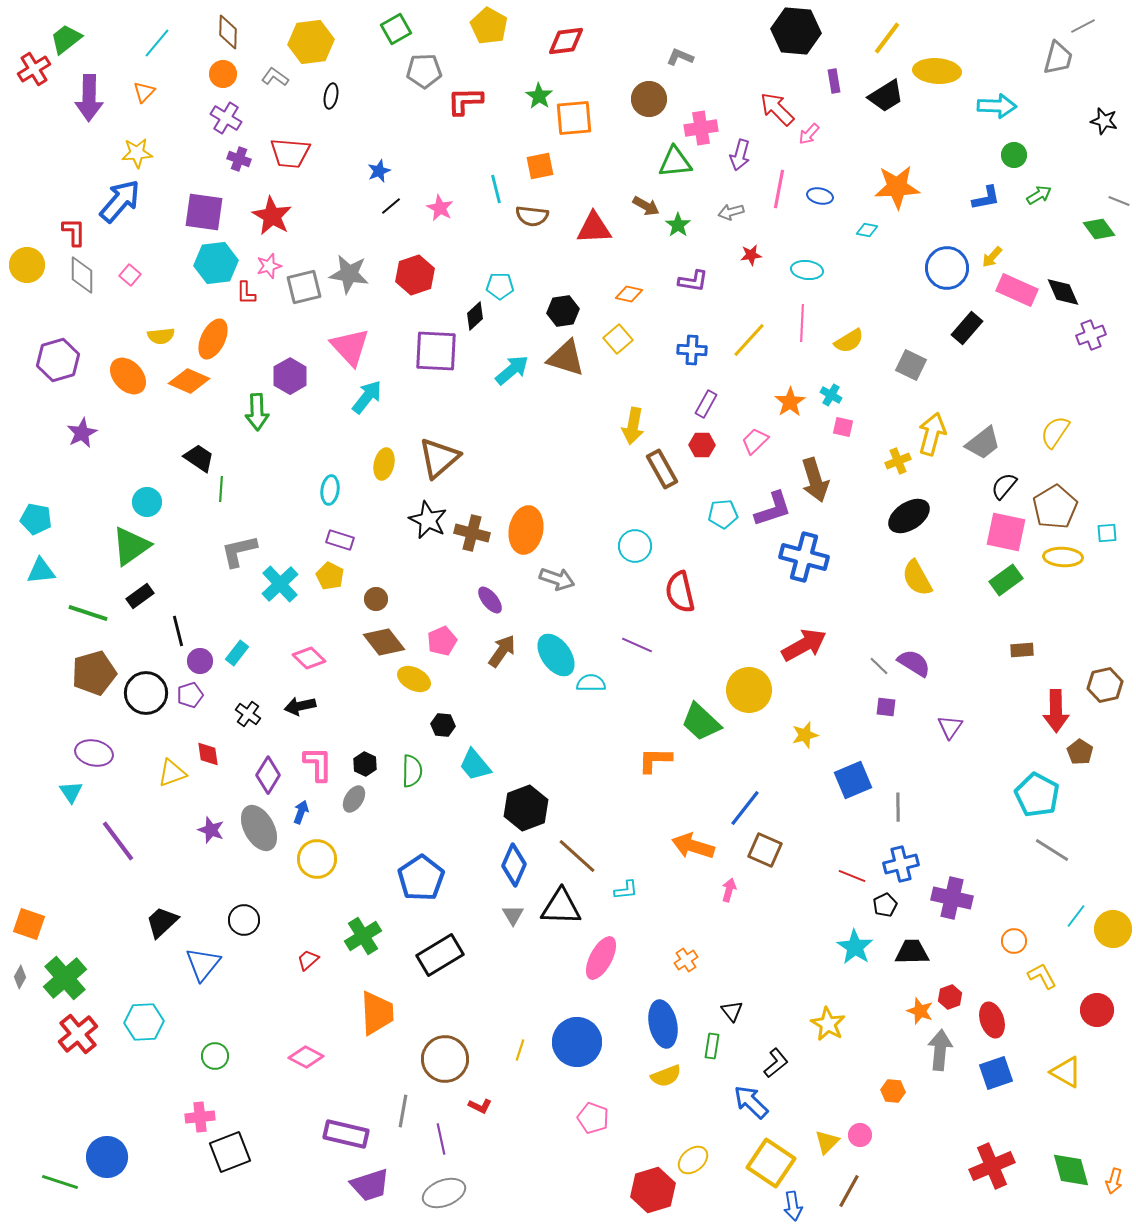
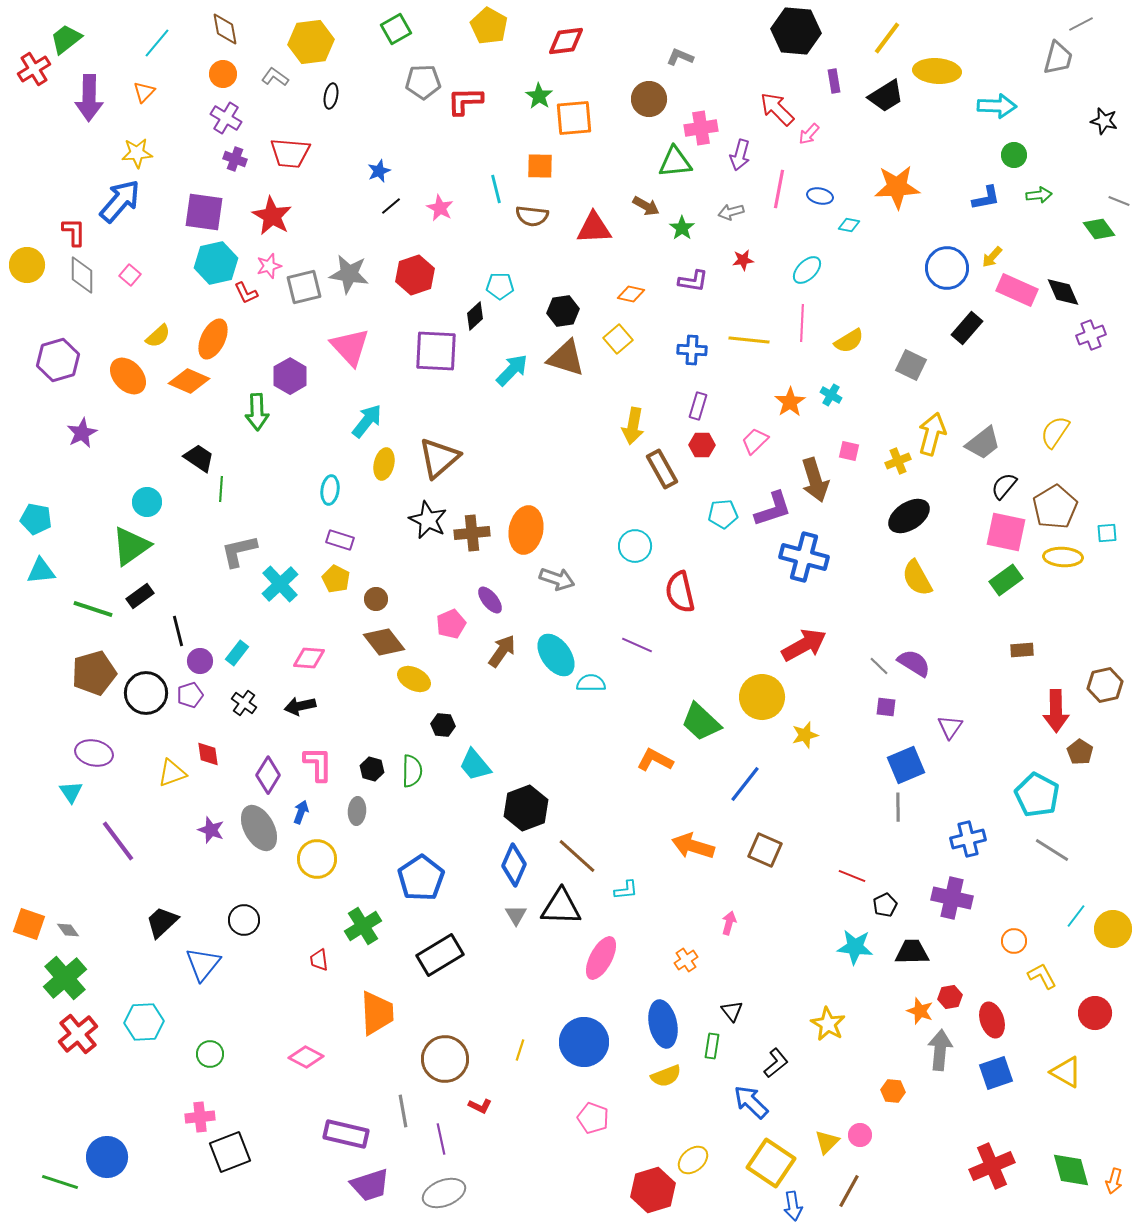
gray line at (1083, 26): moved 2 px left, 2 px up
brown diamond at (228, 32): moved 3 px left, 3 px up; rotated 12 degrees counterclockwise
gray pentagon at (424, 71): moved 1 px left, 11 px down
purple cross at (239, 159): moved 4 px left
orange square at (540, 166): rotated 12 degrees clockwise
green arrow at (1039, 195): rotated 25 degrees clockwise
green star at (678, 225): moved 4 px right, 3 px down
cyan diamond at (867, 230): moved 18 px left, 5 px up
red star at (751, 255): moved 8 px left, 5 px down
cyan hexagon at (216, 263): rotated 6 degrees counterclockwise
cyan ellipse at (807, 270): rotated 52 degrees counterclockwise
red L-shape at (246, 293): rotated 25 degrees counterclockwise
orange diamond at (629, 294): moved 2 px right
yellow semicircle at (161, 336): moved 3 px left; rotated 36 degrees counterclockwise
yellow line at (749, 340): rotated 54 degrees clockwise
cyan arrow at (512, 370): rotated 6 degrees counterclockwise
cyan arrow at (367, 397): moved 24 px down
purple rectangle at (706, 404): moved 8 px left, 2 px down; rotated 12 degrees counterclockwise
pink square at (843, 427): moved 6 px right, 24 px down
brown cross at (472, 533): rotated 20 degrees counterclockwise
yellow pentagon at (330, 576): moved 6 px right, 3 px down
green line at (88, 613): moved 5 px right, 4 px up
pink pentagon at (442, 641): moved 9 px right, 17 px up
pink diamond at (309, 658): rotated 40 degrees counterclockwise
yellow circle at (749, 690): moved 13 px right, 7 px down
black cross at (248, 714): moved 4 px left, 11 px up
orange L-shape at (655, 760): rotated 27 degrees clockwise
black hexagon at (365, 764): moved 7 px right, 5 px down; rotated 10 degrees counterclockwise
blue square at (853, 780): moved 53 px right, 15 px up
gray ellipse at (354, 799): moved 3 px right, 12 px down; rotated 28 degrees counterclockwise
blue line at (745, 808): moved 24 px up
blue cross at (901, 864): moved 67 px right, 25 px up
pink arrow at (729, 890): moved 33 px down
gray triangle at (513, 915): moved 3 px right
green cross at (363, 936): moved 10 px up
cyan star at (855, 947): rotated 27 degrees counterclockwise
red trapezoid at (308, 960): moved 11 px right; rotated 55 degrees counterclockwise
gray diamond at (20, 977): moved 48 px right, 47 px up; rotated 65 degrees counterclockwise
red hexagon at (950, 997): rotated 10 degrees clockwise
red circle at (1097, 1010): moved 2 px left, 3 px down
blue circle at (577, 1042): moved 7 px right
green circle at (215, 1056): moved 5 px left, 2 px up
gray line at (403, 1111): rotated 20 degrees counterclockwise
